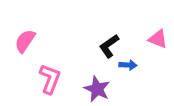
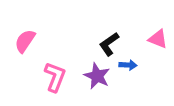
black L-shape: moved 2 px up
pink L-shape: moved 5 px right, 2 px up
purple star: moved 13 px up
